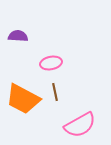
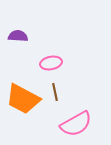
pink semicircle: moved 4 px left, 1 px up
